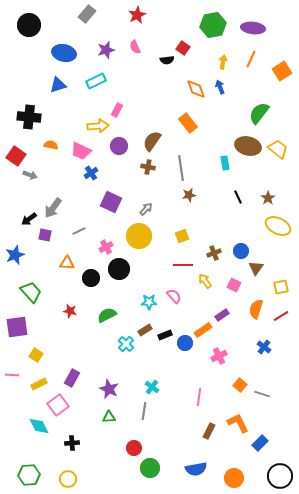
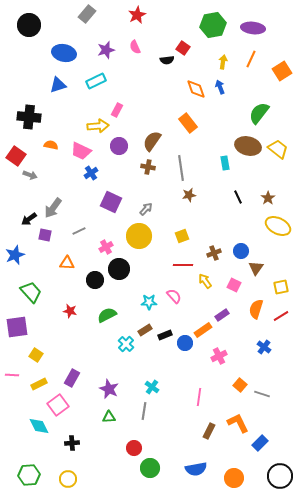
black circle at (91, 278): moved 4 px right, 2 px down
